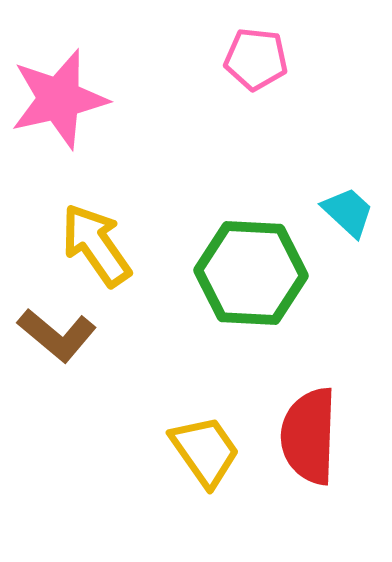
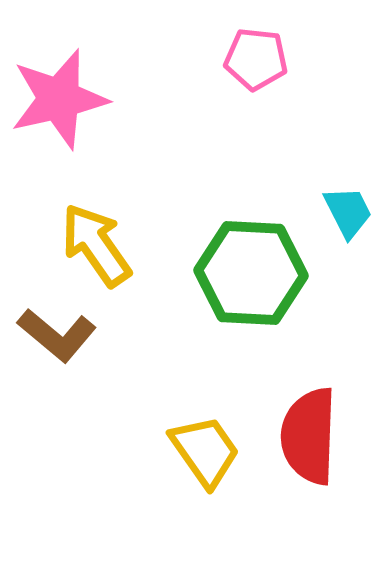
cyan trapezoid: rotated 20 degrees clockwise
